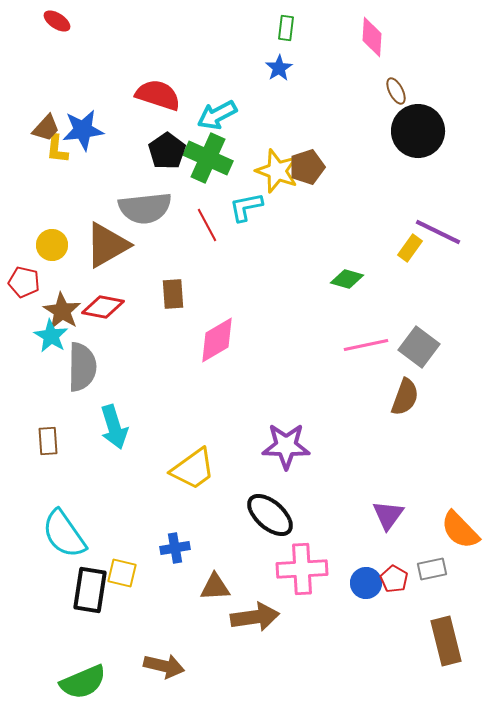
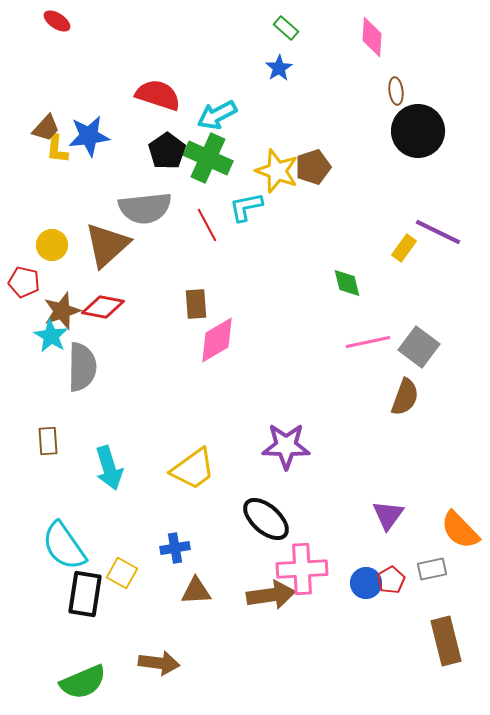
green rectangle at (286, 28): rotated 55 degrees counterclockwise
brown ellipse at (396, 91): rotated 20 degrees clockwise
blue star at (83, 130): moved 6 px right, 6 px down
brown pentagon at (307, 167): moved 6 px right
brown triangle at (107, 245): rotated 12 degrees counterclockwise
yellow rectangle at (410, 248): moved 6 px left
green diamond at (347, 279): moved 4 px down; rotated 60 degrees clockwise
brown rectangle at (173, 294): moved 23 px right, 10 px down
brown star at (62, 311): rotated 21 degrees clockwise
pink line at (366, 345): moved 2 px right, 3 px up
cyan arrow at (114, 427): moved 5 px left, 41 px down
black ellipse at (270, 515): moved 4 px left, 4 px down
cyan semicircle at (64, 534): moved 12 px down
yellow square at (122, 573): rotated 16 degrees clockwise
red pentagon at (394, 579): moved 3 px left, 1 px down; rotated 12 degrees clockwise
brown triangle at (215, 587): moved 19 px left, 4 px down
black rectangle at (90, 590): moved 5 px left, 4 px down
brown arrow at (255, 617): moved 16 px right, 22 px up
brown arrow at (164, 666): moved 5 px left, 3 px up; rotated 6 degrees counterclockwise
